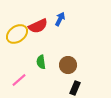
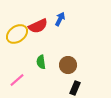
pink line: moved 2 px left
